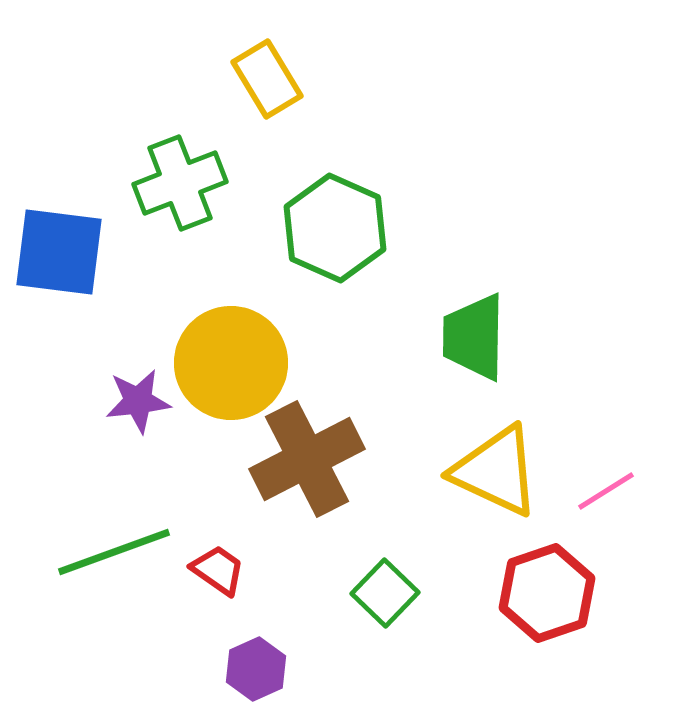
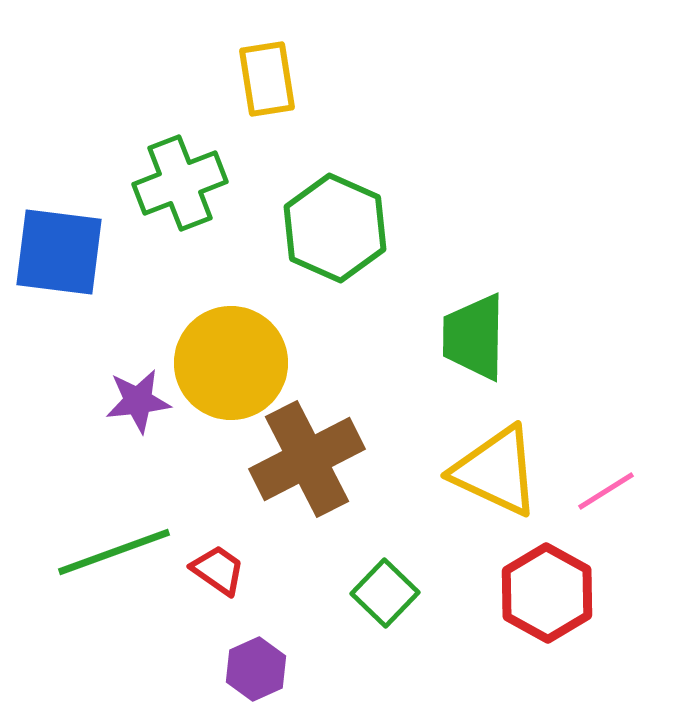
yellow rectangle: rotated 22 degrees clockwise
red hexagon: rotated 12 degrees counterclockwise
